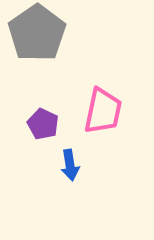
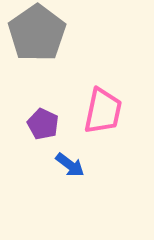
blue arrow: rotated 44 degrees counterclockwise
